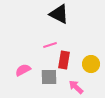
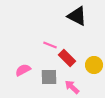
black triangle: moved 18 px right, 2 px down
pink line: rotated 40 degrees clockwise
red rectangle: moved 3 px right, 2 px up; rotated 54 degrees counterclockwise
yellow circle: moved 3 px right, 1 px down
pink arrow: moved 4 px left
